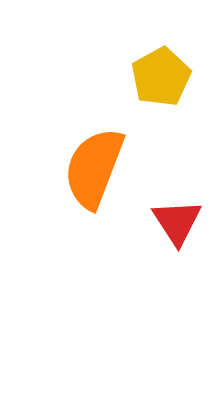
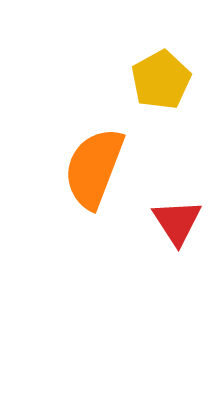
yellow pentagon: moved 3 px down
